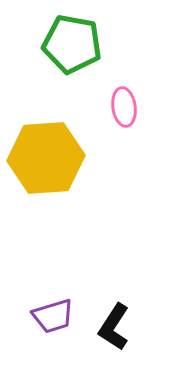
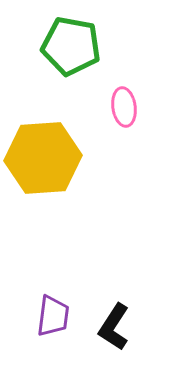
green pentagon: moved 1 px left, 2 px down
yellow hexagon: moved 3 px left
purple trapezoid: rotated 66 degrees counterclockwise
